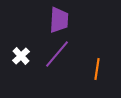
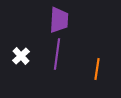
purple line: rotated 32 degrees counterclockwise
